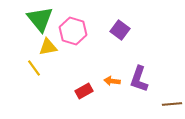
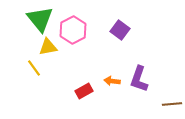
pink hexagon: moved 1 px up; rotated 16 degrees clockwise
